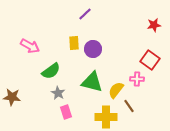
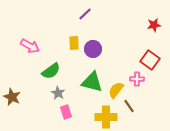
brown star: rotated 18 degrees clockwise
